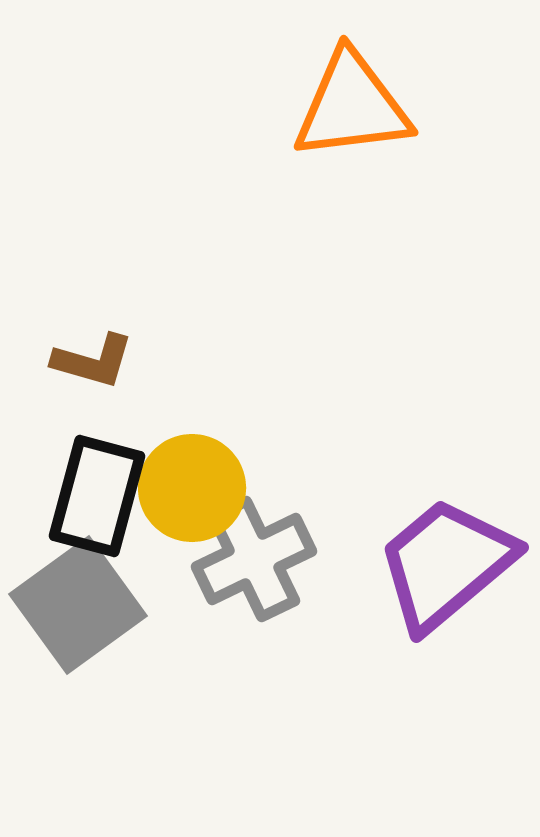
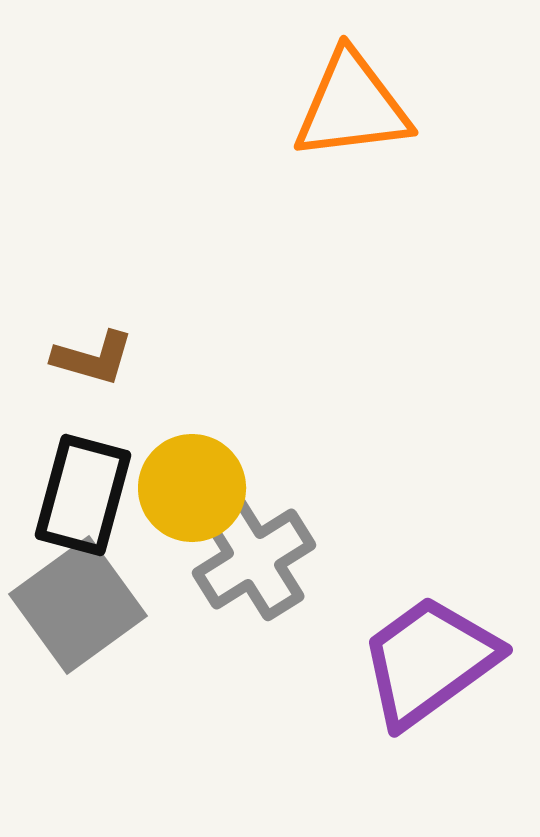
brown L-shape: moved 3 px up
black rectangle: moved 14 px left, 1 px up
gray cross: rotated 6 degrees counterclockwise
purple trapezoid: moved 17 px left, 97 px down; rotated 4 degrees clockwise
